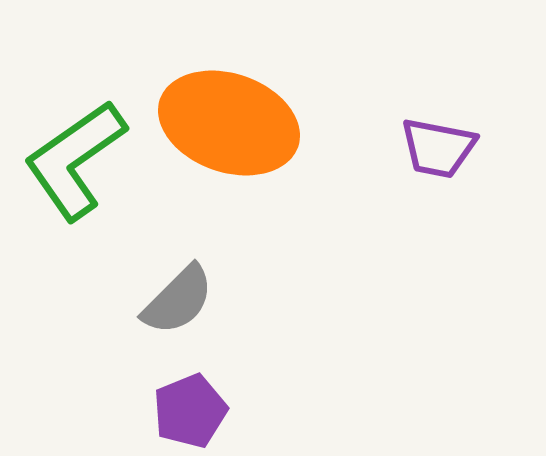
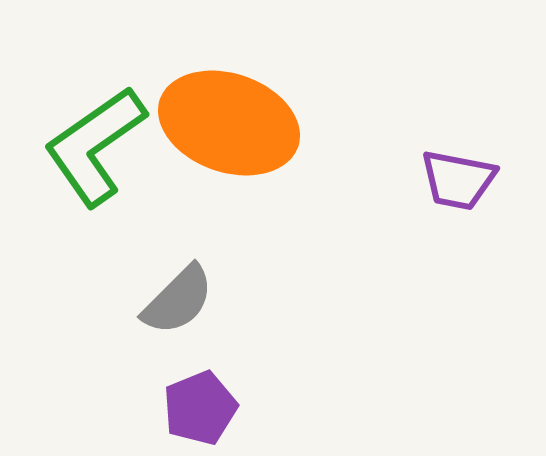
purple trapezoid: moved 20 px right, 32 px down
green L-shape: moved 20 px right, 14 px up
purple pentagon: moved 10 px right, 3 px up
